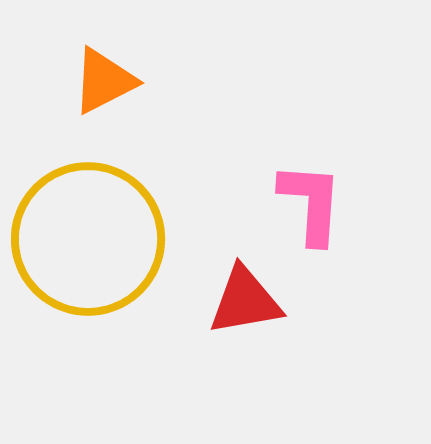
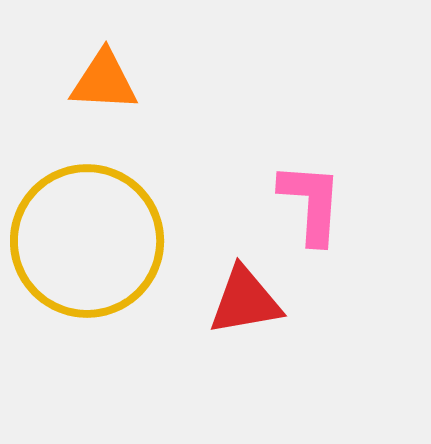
orange triangle: rotated 30 degrees clockwise
yellow circle: moved 1 px left, 2 px down
